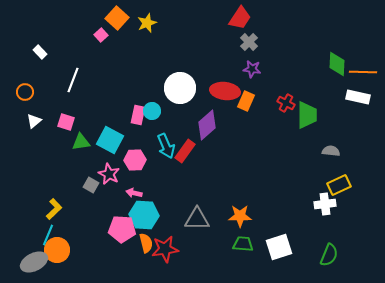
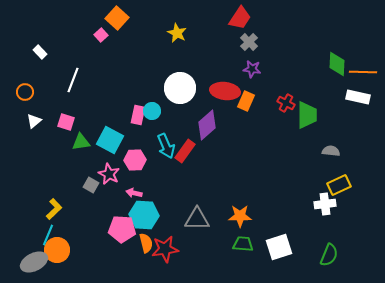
yellow star at (147, 23): moved 30 px right, 10 px down; rotated 24 degrees counterclockwise
